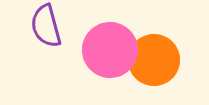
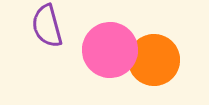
purple semicircle: moved 1 px right
